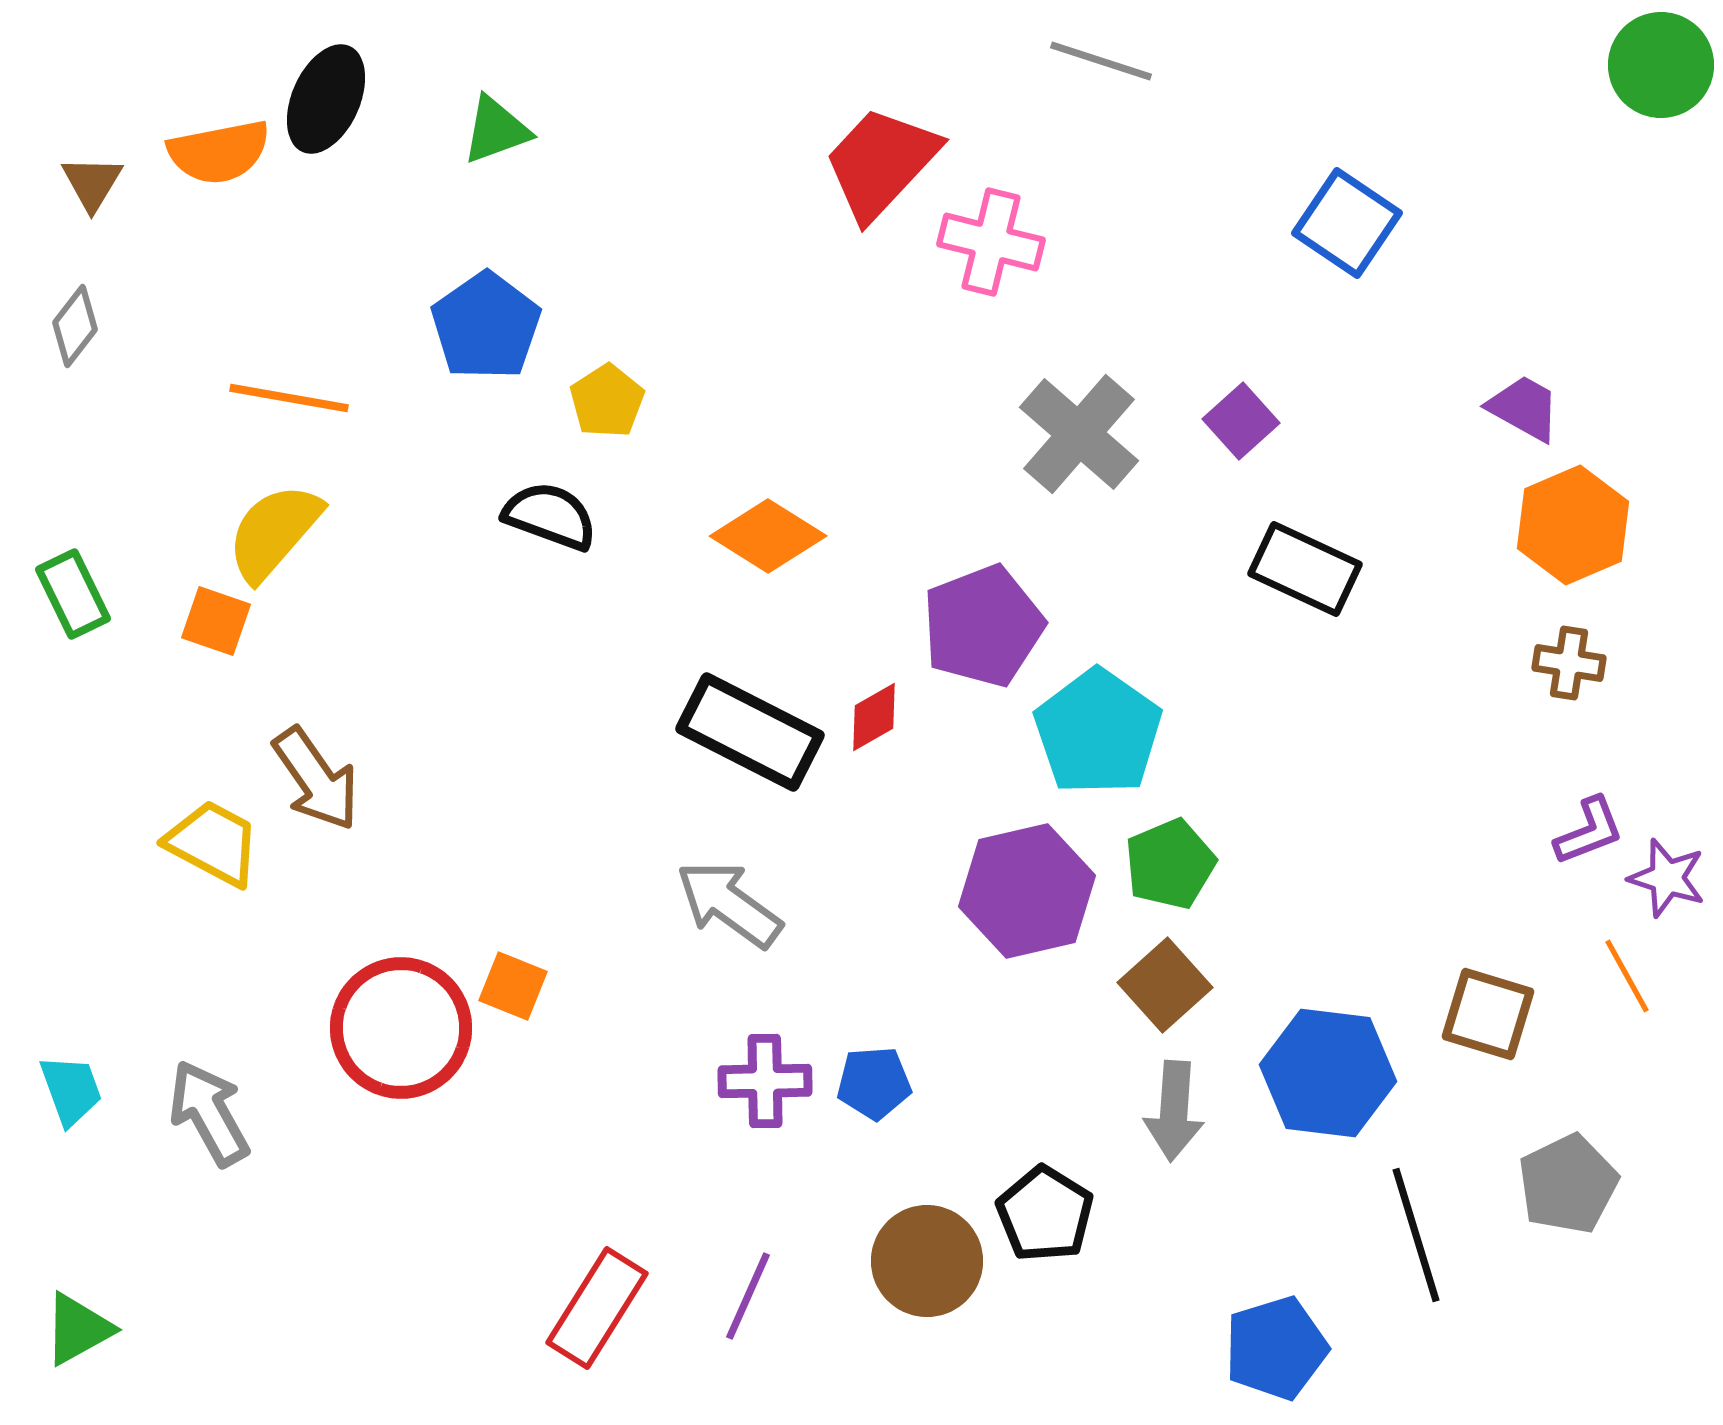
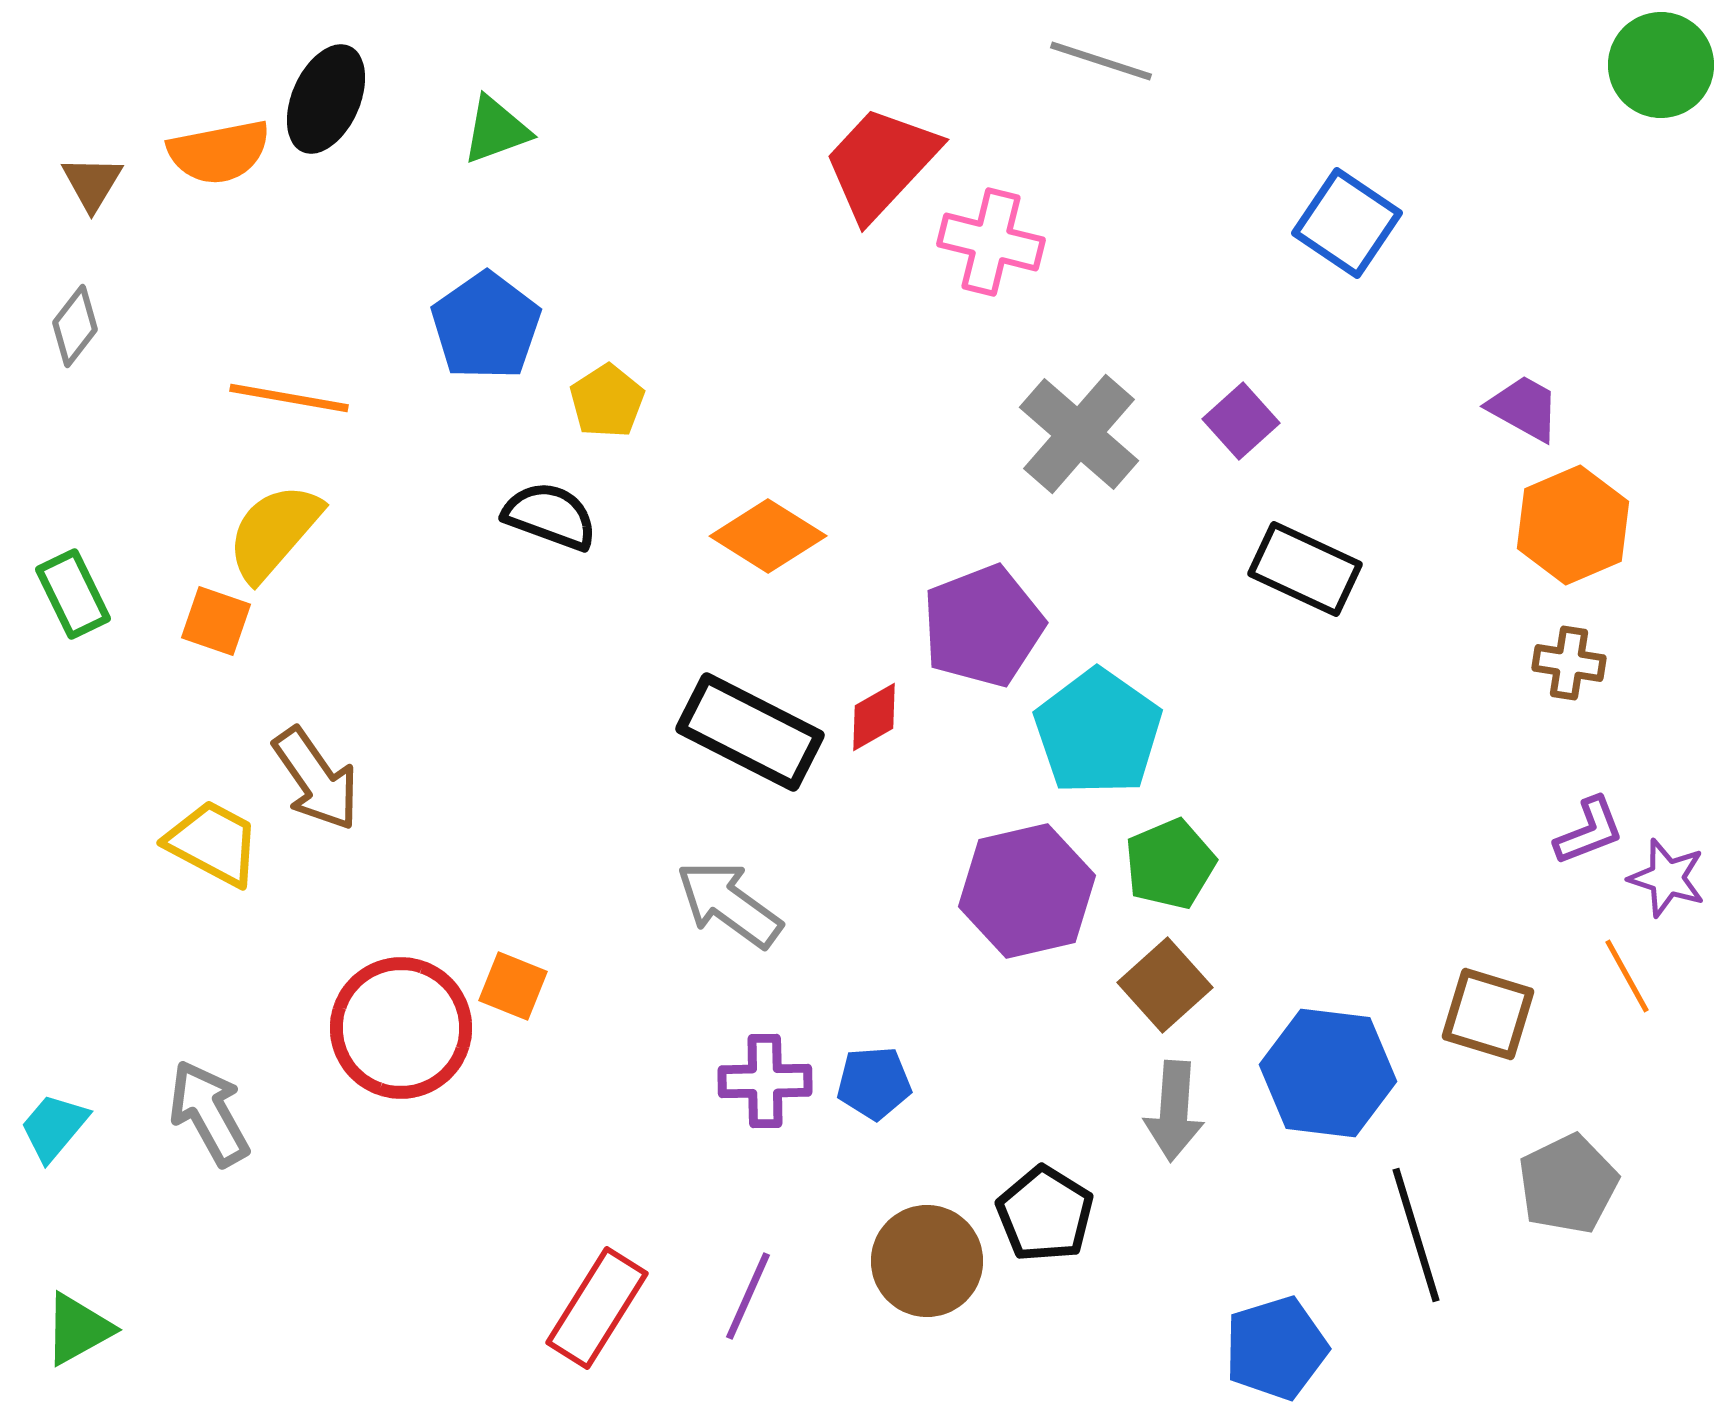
cyan trapezoid at (71, 1090): moved 17 px left, 37 px down; rotated 120 degrees counterclockwise
